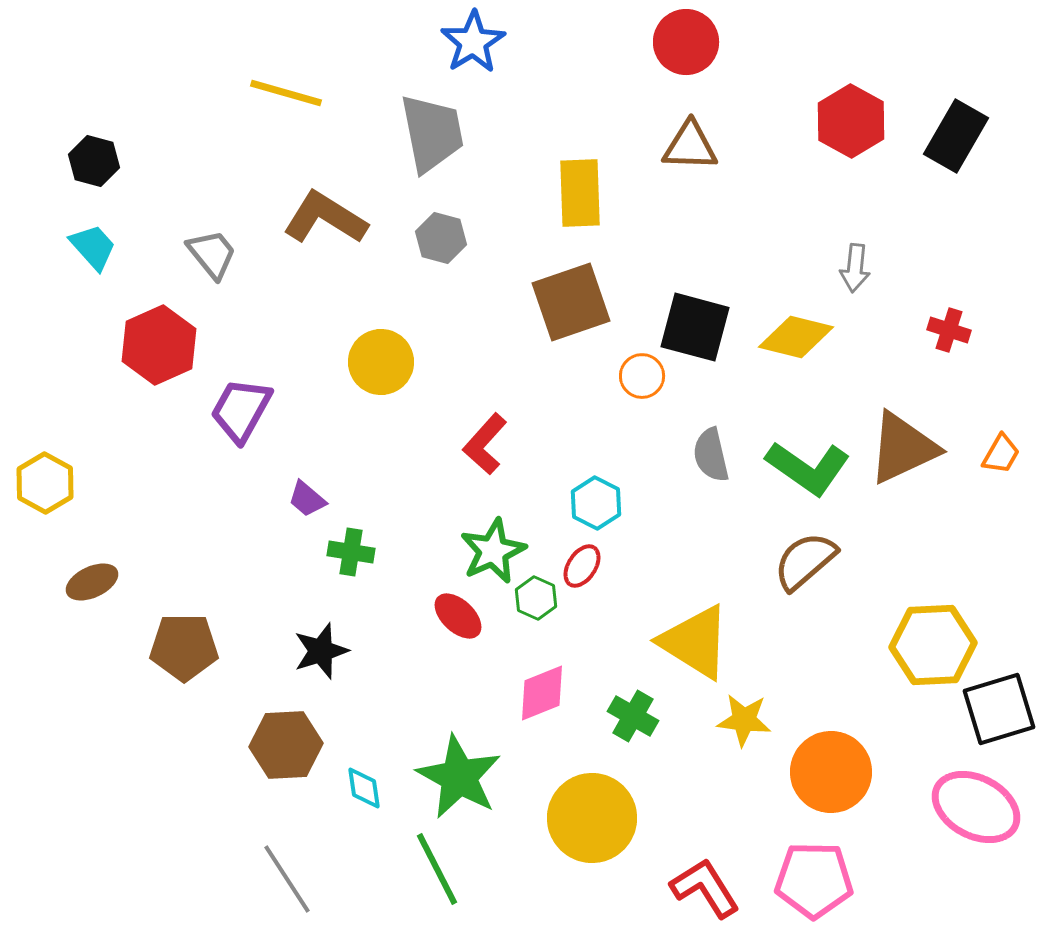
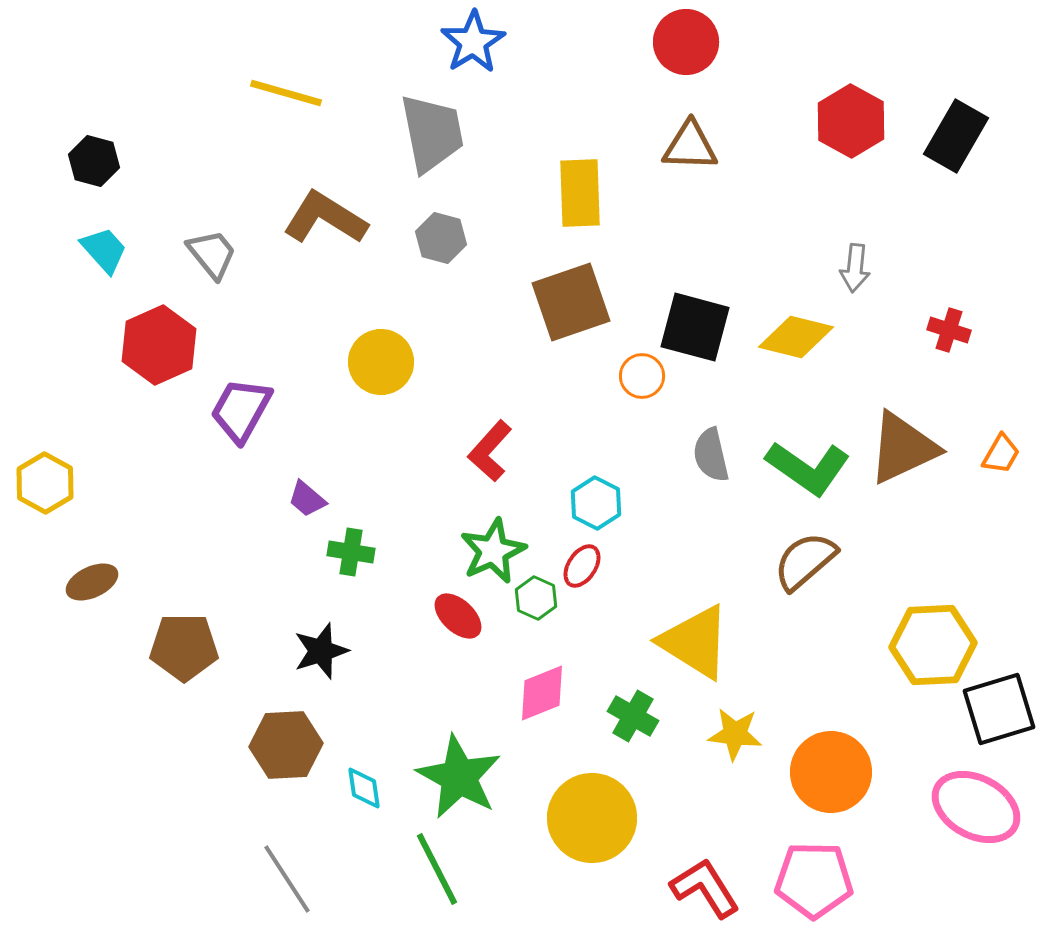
cyan trapezoid at (93, 247): moved 11 px right, 3 px down
red L-shape at (485, 444): moved 5 px right, 7 px down
yellow star at (744, 720): moved 9 px left, 14 px down
